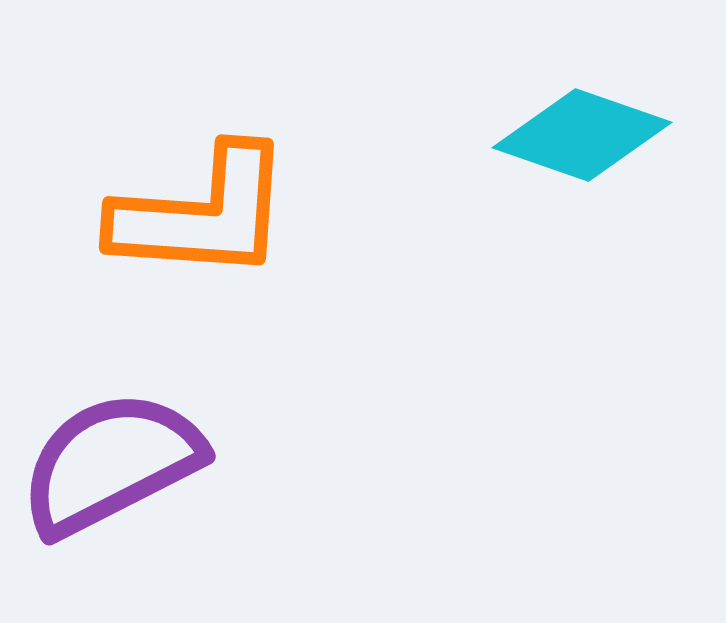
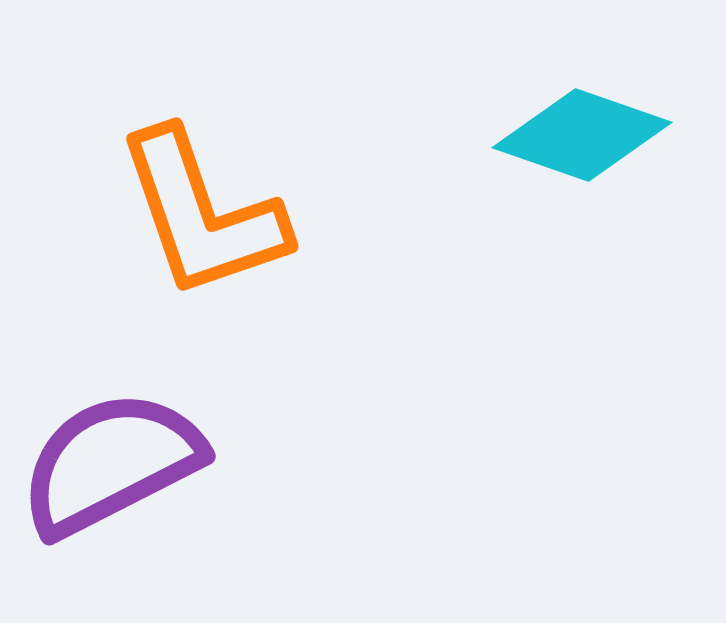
orange L-shape: rotated 67 degrees clockwise
